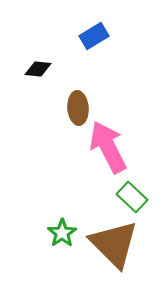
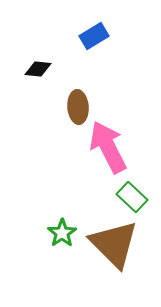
brown ellipse: moved 1 px up
